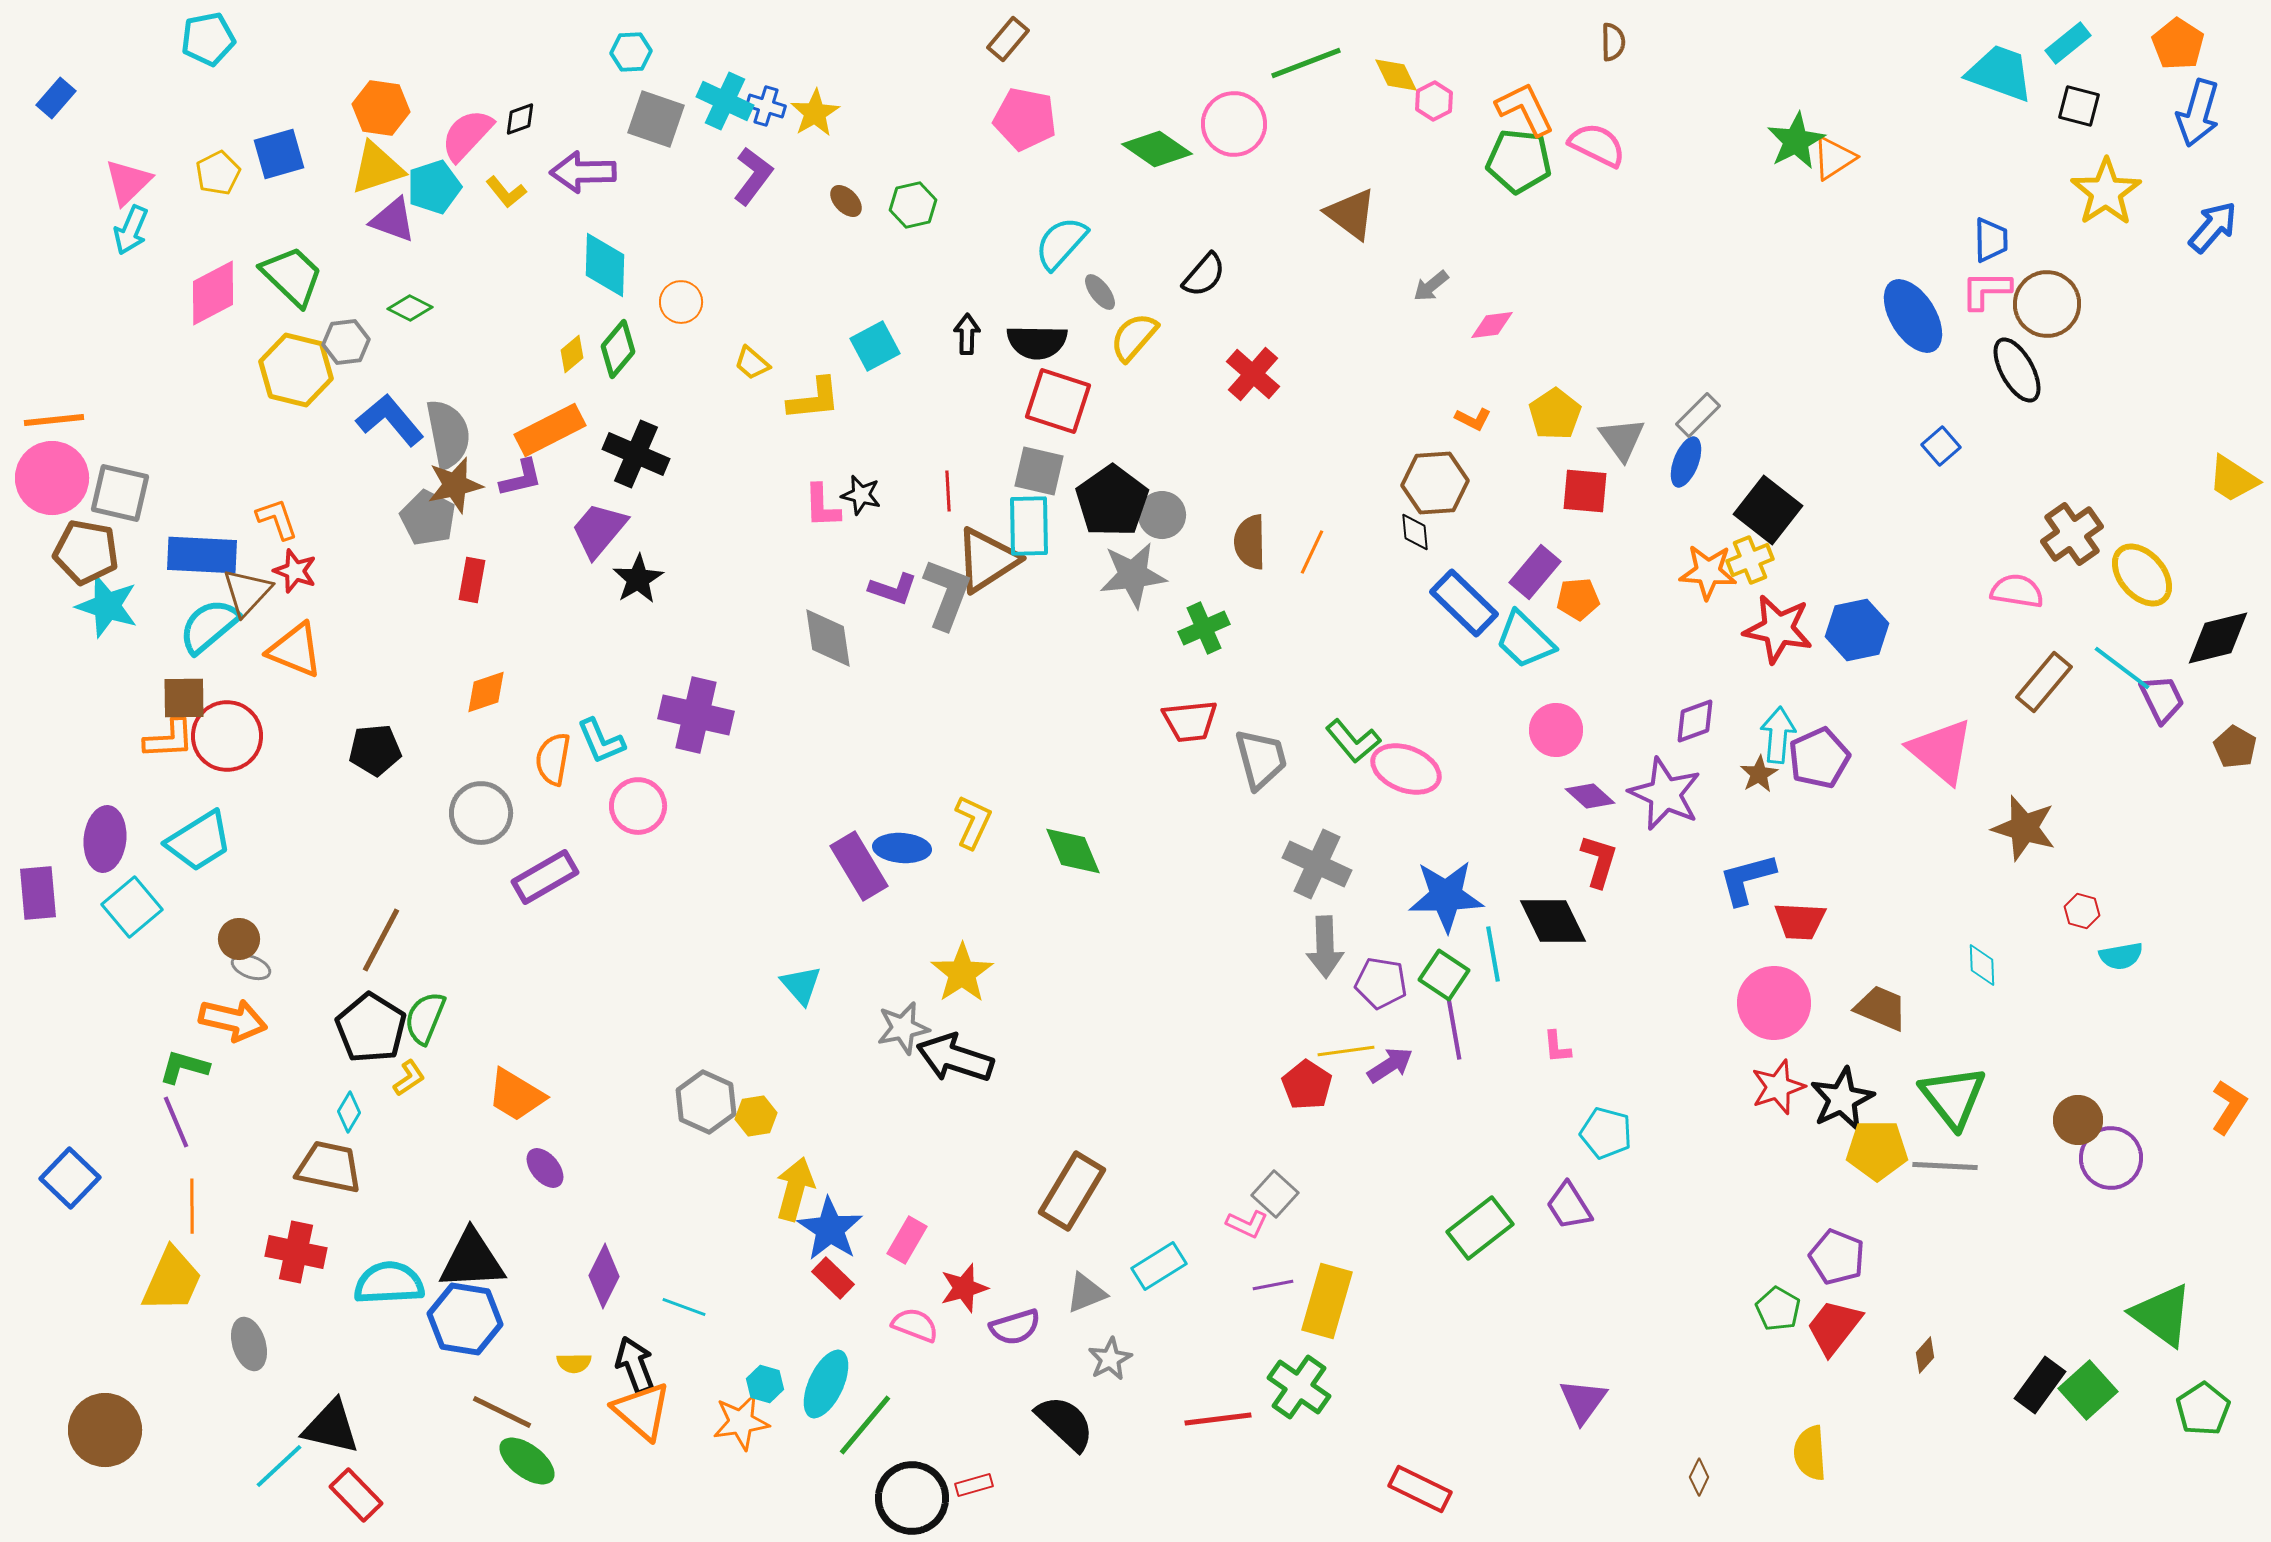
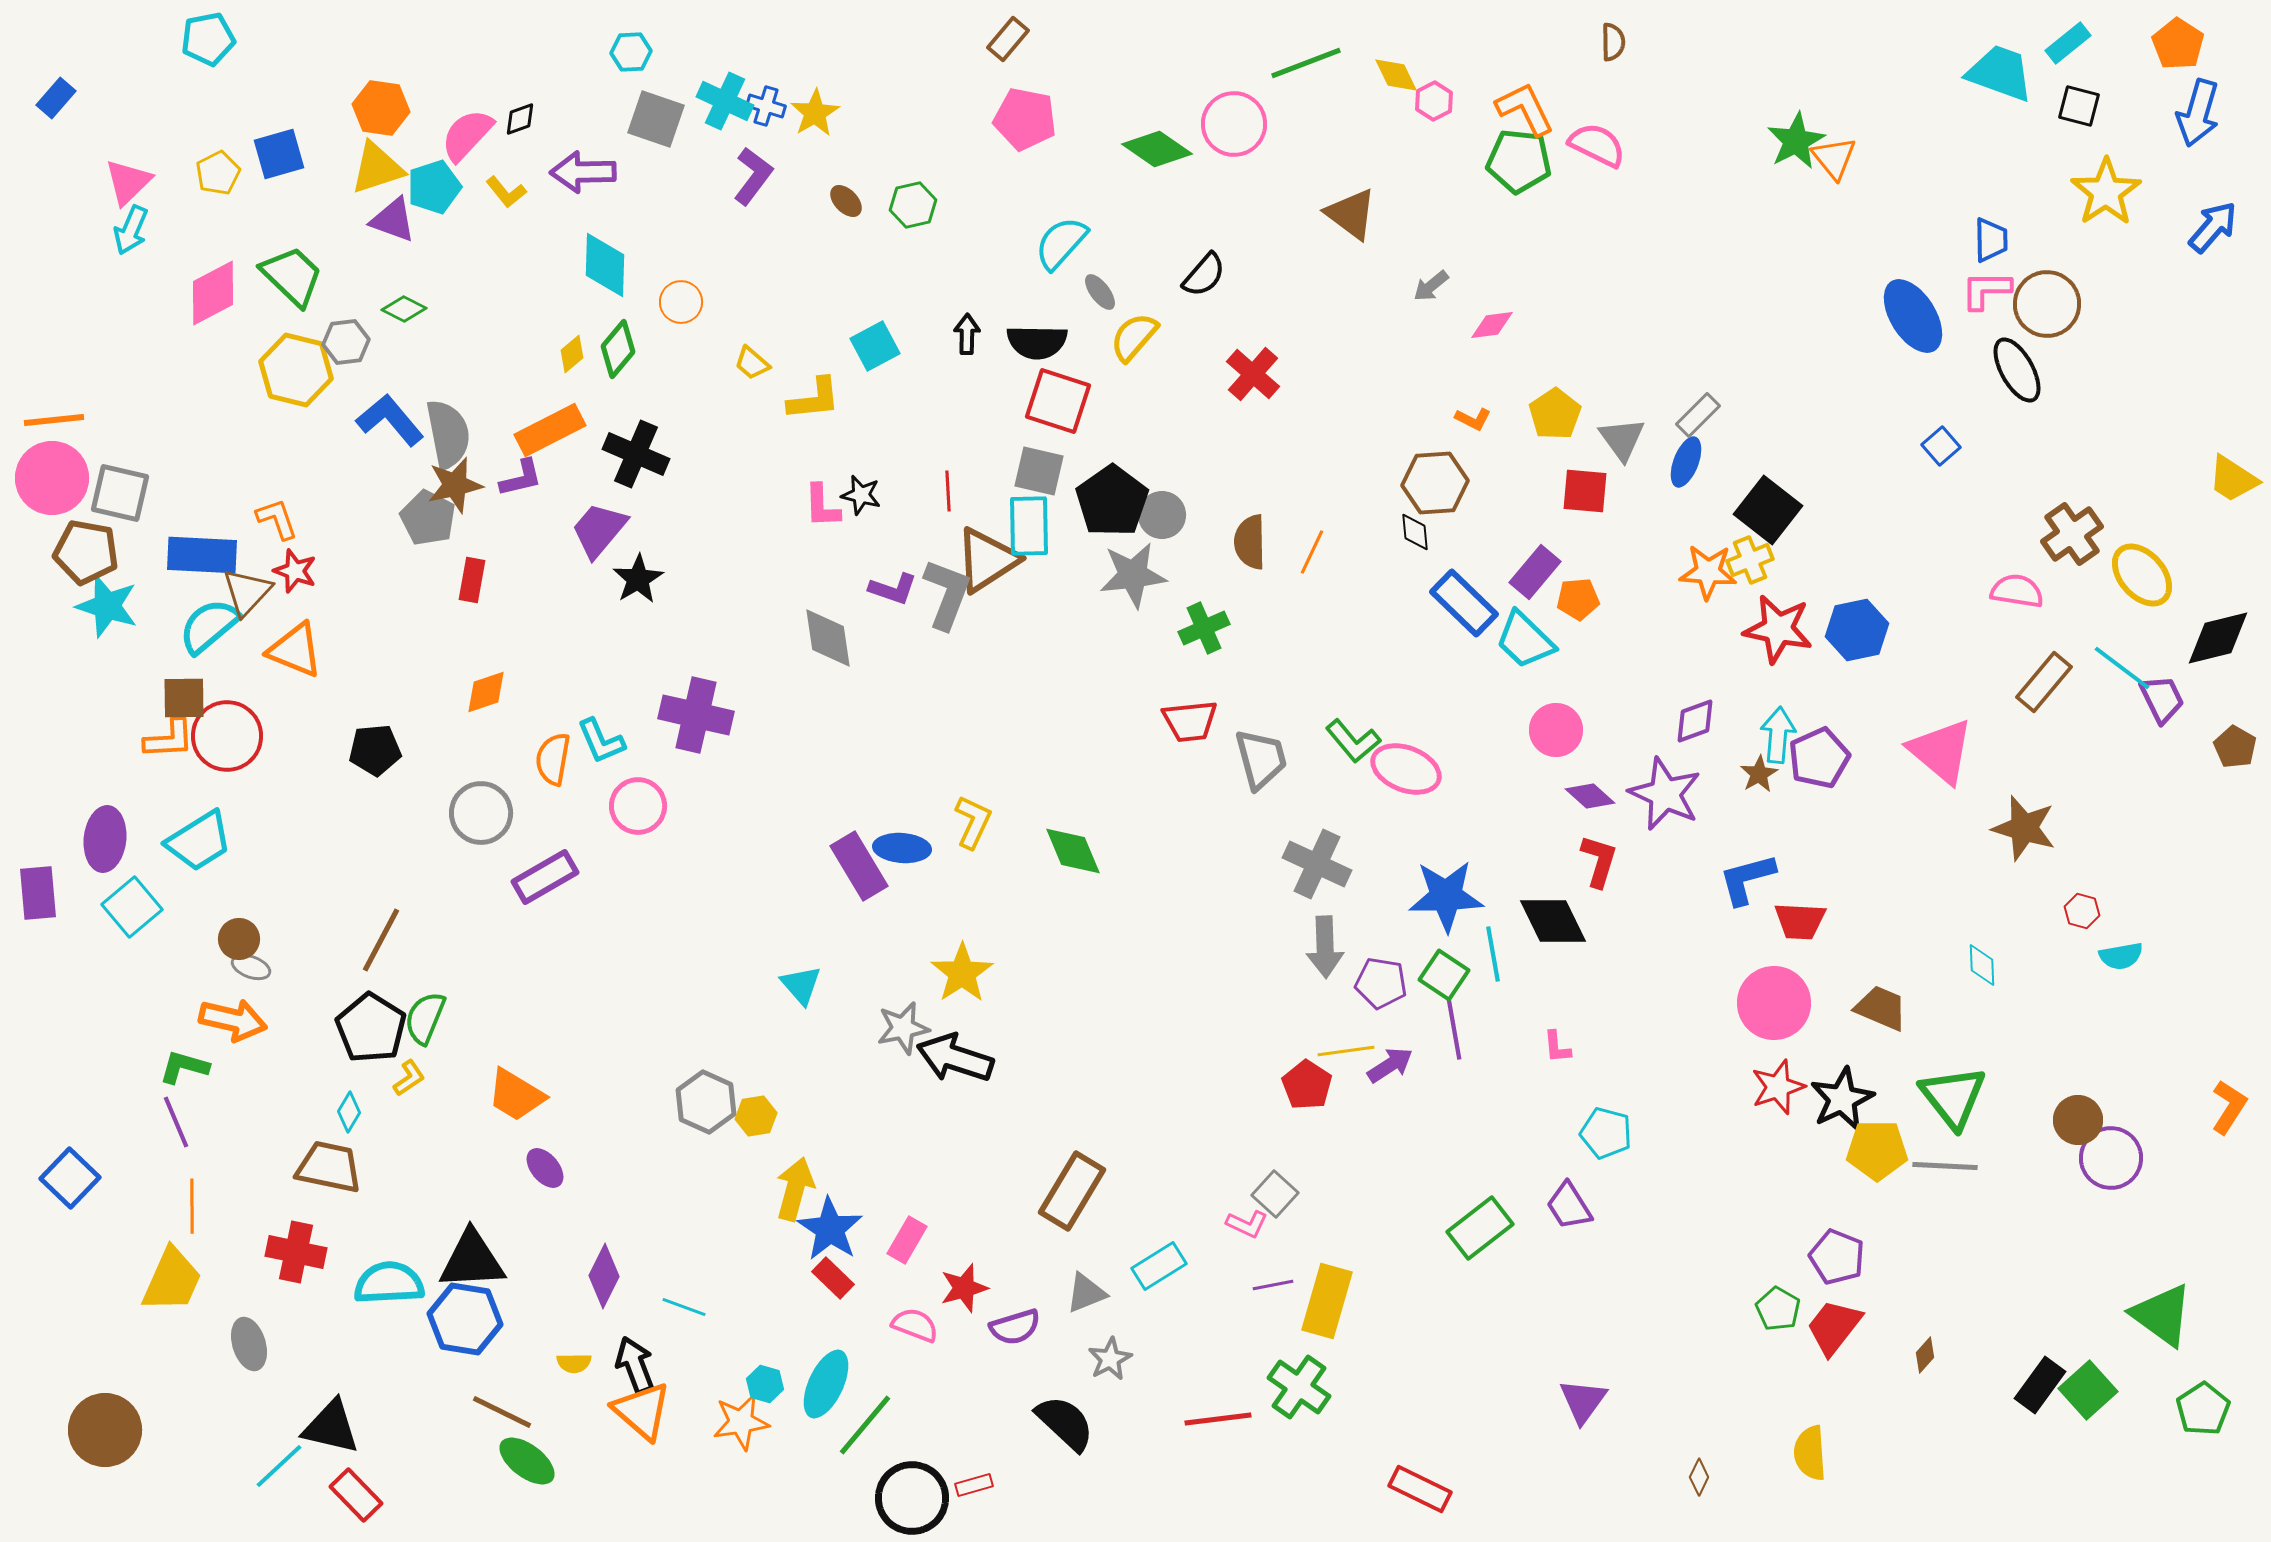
orange triangle at (1834, 158): rotated 36 degrees counterclockwise
green diamond at (410, 308): moved 6 px left, 1 px down
